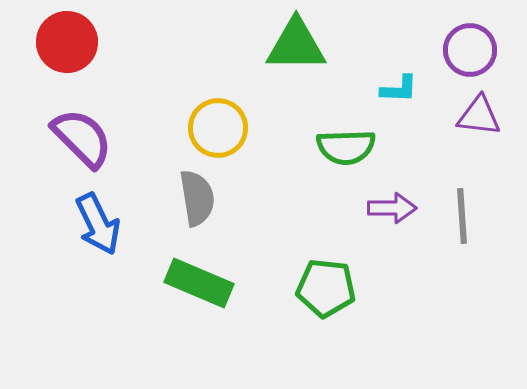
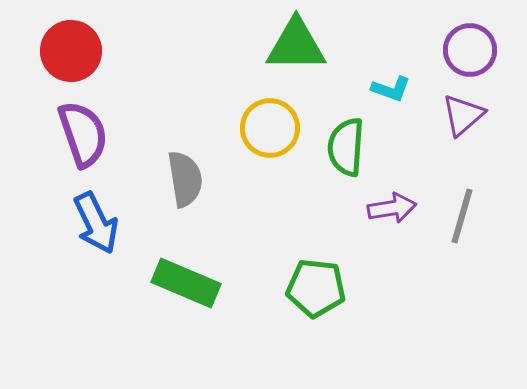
red circle: moved 4 px right, 9 px down
cyan L-shape: moved 8 px left; rotated 18 degrees clockwise
purple triangle: moved 16 px left, 1 px up; rotated 48 degrees counterclockwise
yellow circle: moved 52 px right
purple semicircle: moved 1 px right, 4 px up; rotated 26 degrees clockwise
green semicircle: rotated 96 degrees clockwise
gray semicircle: moved 12 px left, 19 px up
purple arrow: rotated 9 degrees counterclockwise
gray line: rotated 20 degrees clockwise
blue arrow: moved 2 px left, 1 px up
green rectangle: moved 13 px left
green pentagon: moved 10 px left
